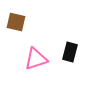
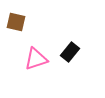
black rectangle: rotated 24 degrees clockwise
